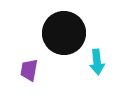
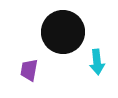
black circle: moved 1 px left, 1 px up
